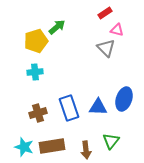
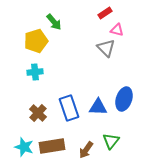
green arrow: moved 3 px left, 5 px up; rotated 90 degrees clockwise
brown cross: rotated 30 degrees counterclockwise
brown arrow: rotated 42 degrees clockwise
